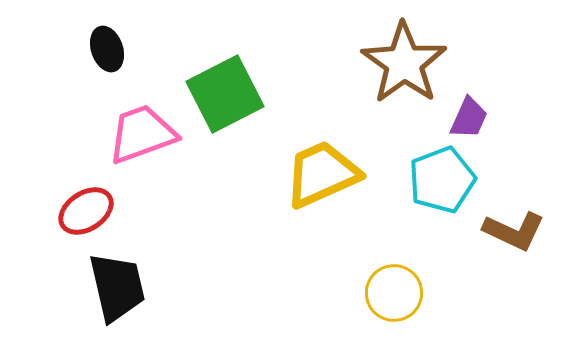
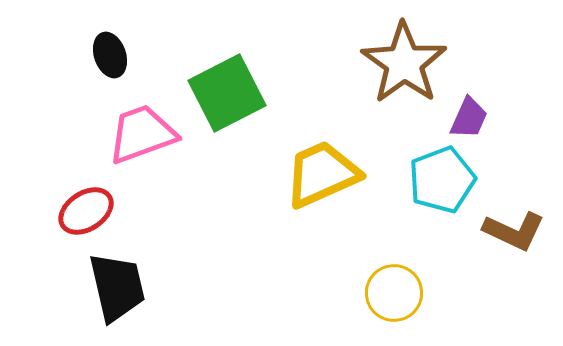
black ellipse: moved 3 px right, 6 px down
green square: moved 2 px right, 1 px up
